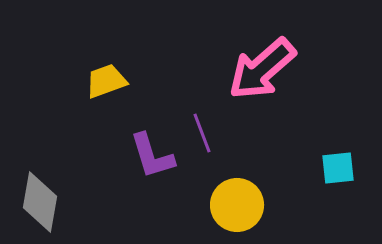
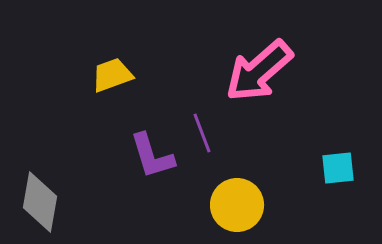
pink arrow: moved 3 px left, 2 px down
yellow trapezoid: moved 6 px right, 6 px up
